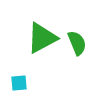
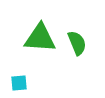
green triangle: moved 2 px left; rotated 32 degrees clockwise
